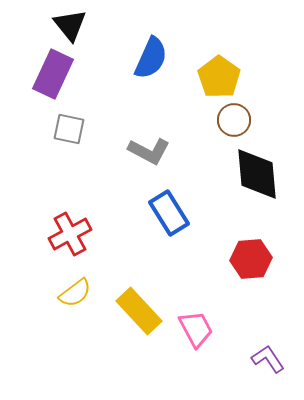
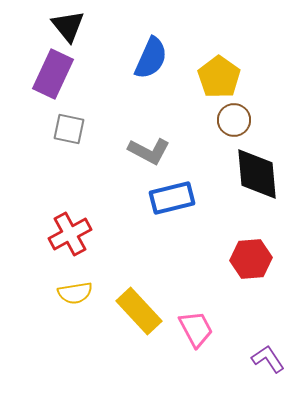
black triangle: moved 2 px left, 1 px down
blue rectangle: moved 3 px right, 15 px up; rotated 72 degrees counterclockwise
yellow semicircle: rotated 28 degrees clockwise
